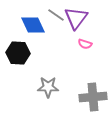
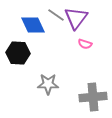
gray star: moved 3 px up
